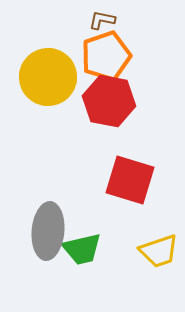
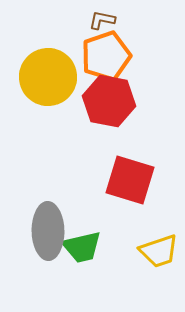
gray ellipse: rotated 6 degrees counterclockwise
green trapezoid: moved 2 px up
